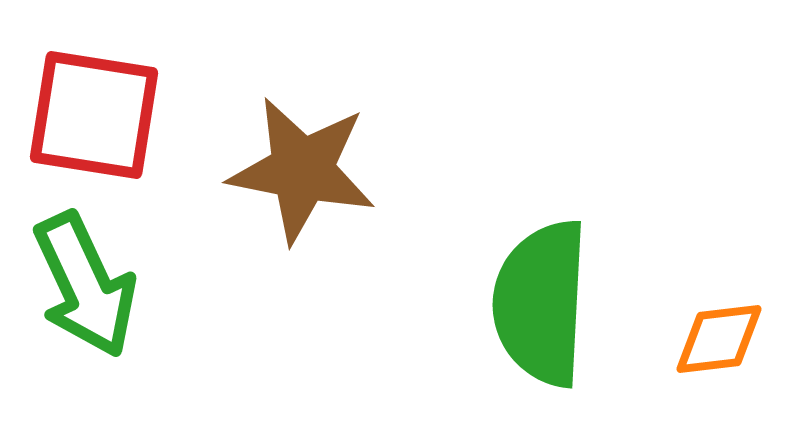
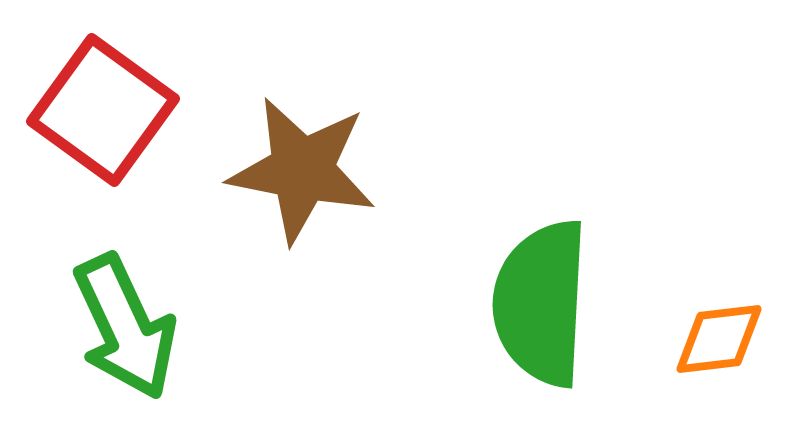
red square: moved 9 px right, 5 px up; rotated 27 degrees clockwise
green arrow: moved 40 px right, 42 px down
